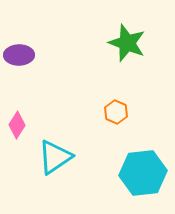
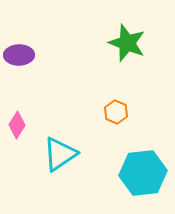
cyan triangle: moved 5 px right, 3 px up
